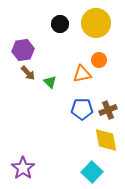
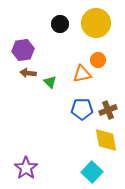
orange circle: moved 1 px left
brown arrow: rotated 140 degrees clockwise
purple star: moved 3 px right
